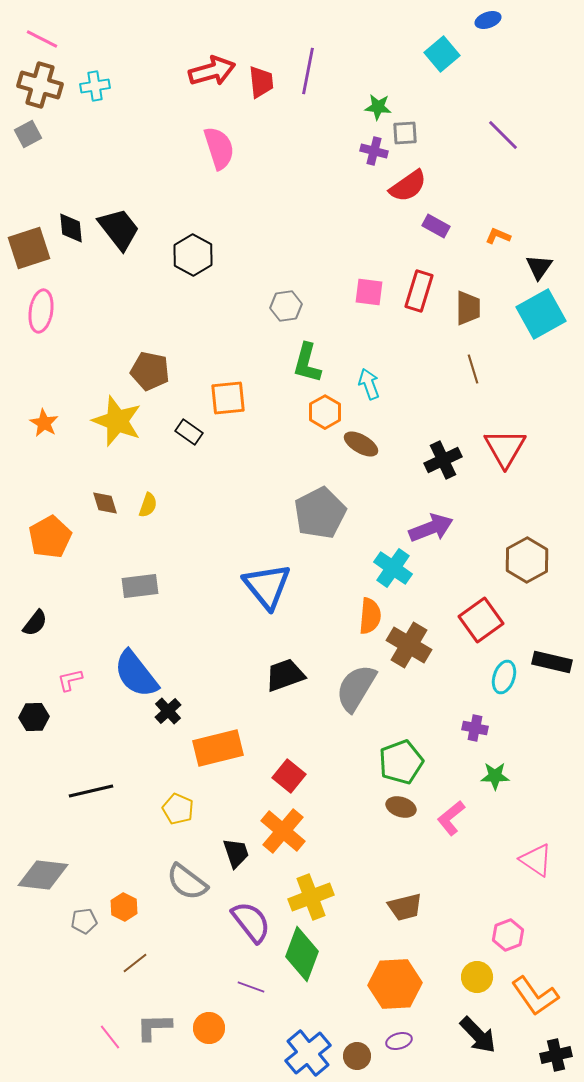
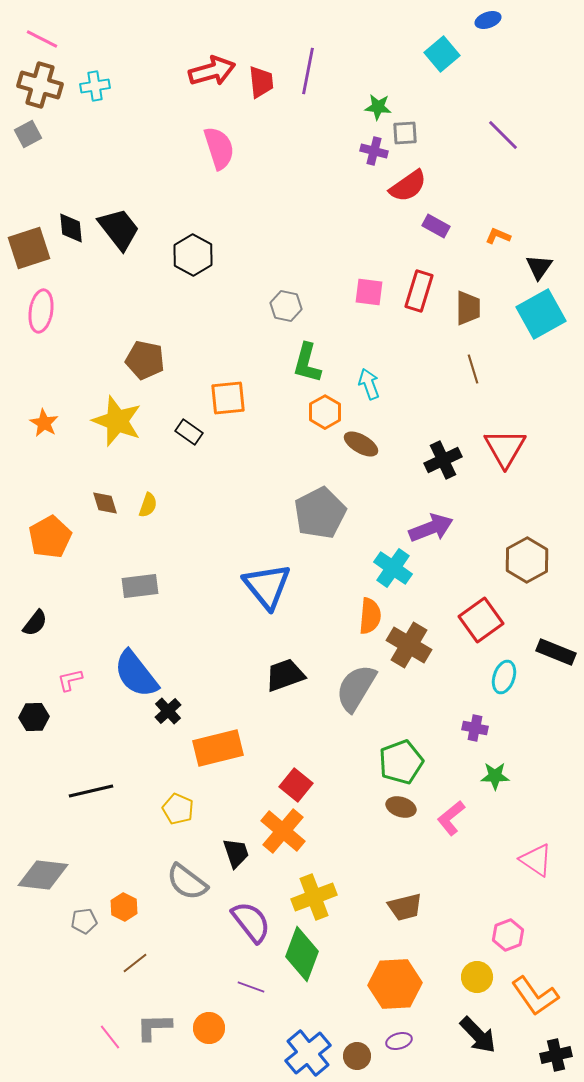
gray hexagon at (286, 306): rotated 20 degrees clockwise
brown pentagon at (150, 371): moved 5 px left, 11 px up
black rectangle at (552, 662): moved 4 px right, 10 px up; rotated 9 degrees clockwise
red square at (289, 776): moved 7 px right, 9 px down
yellow cross at (311, 897): moved 3 px right
